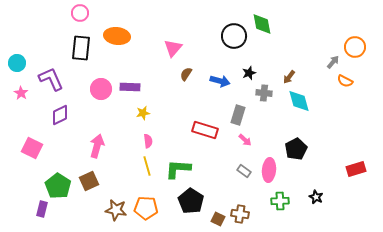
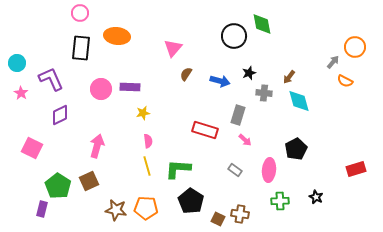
gray rectangle at (244, 171): moved 9 px left, 1 px up
